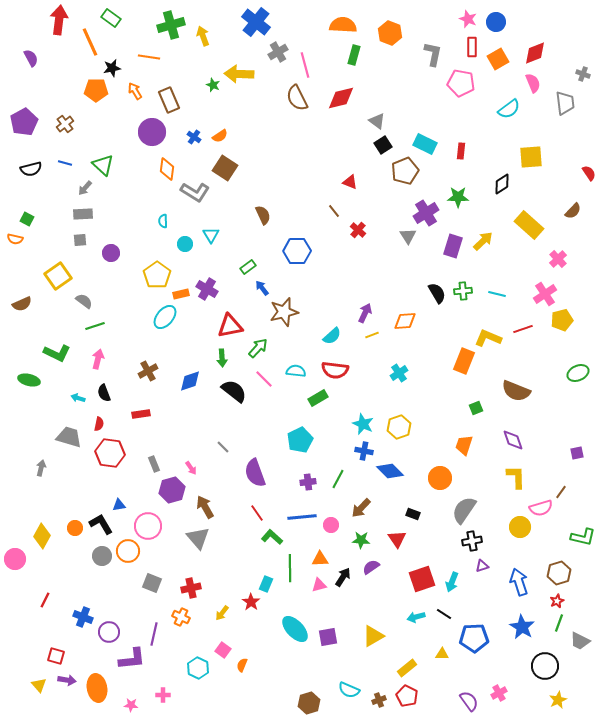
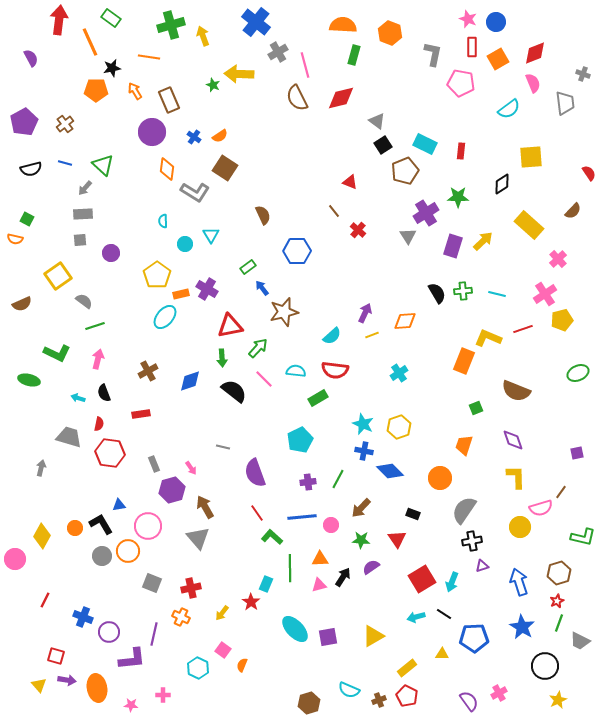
gray line at (223, 447): rotated 32 degrees counterclockwise
red square at (422, 579): rotated 12 degrees counterclockwise
